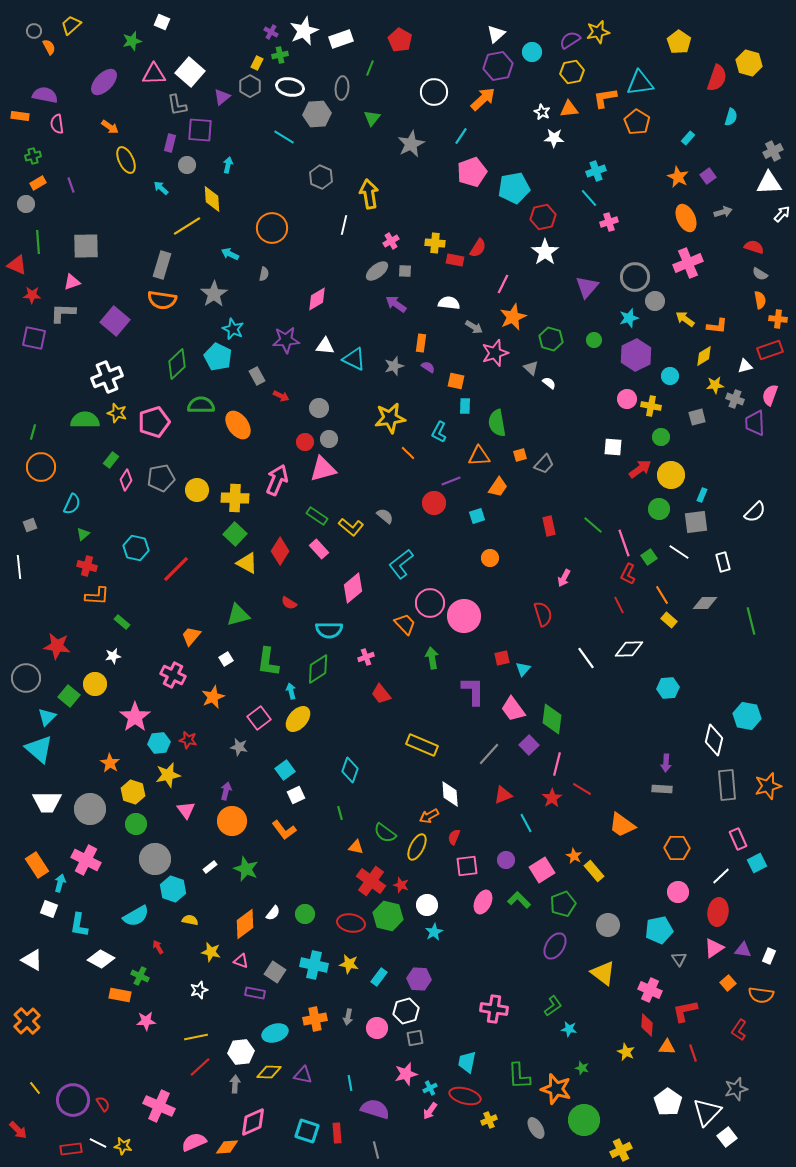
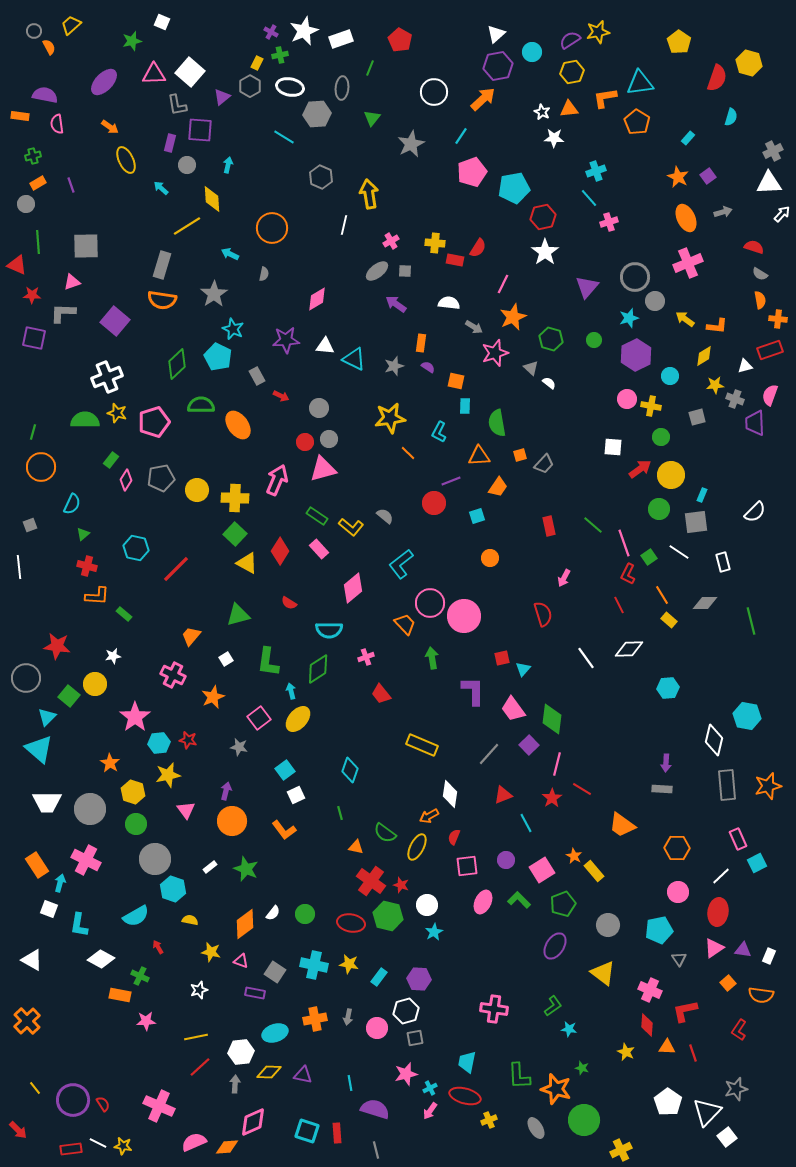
green rectangle at (122, 622): moved 2 px right, 8 px up
white diamond at (450, 794): rotated 12 degrees clockwise
